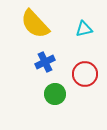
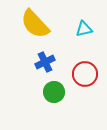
green circle: moved 1 px left, 2 px up
